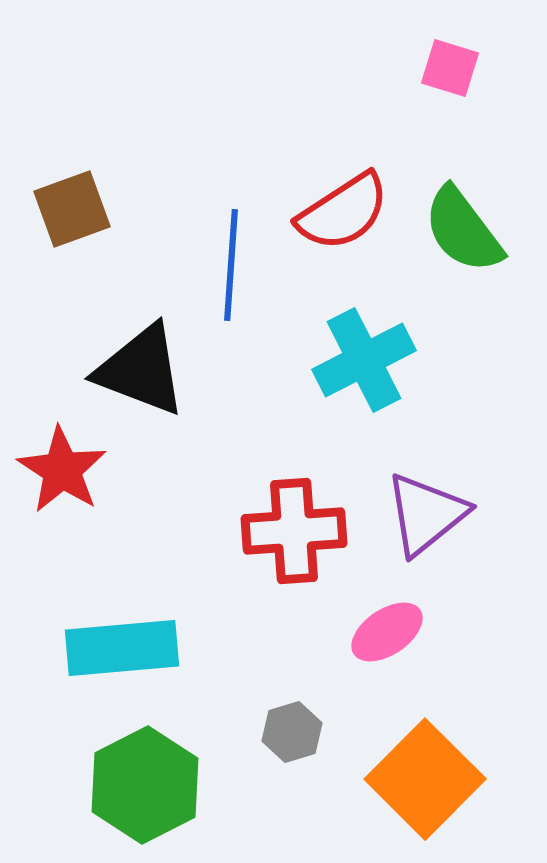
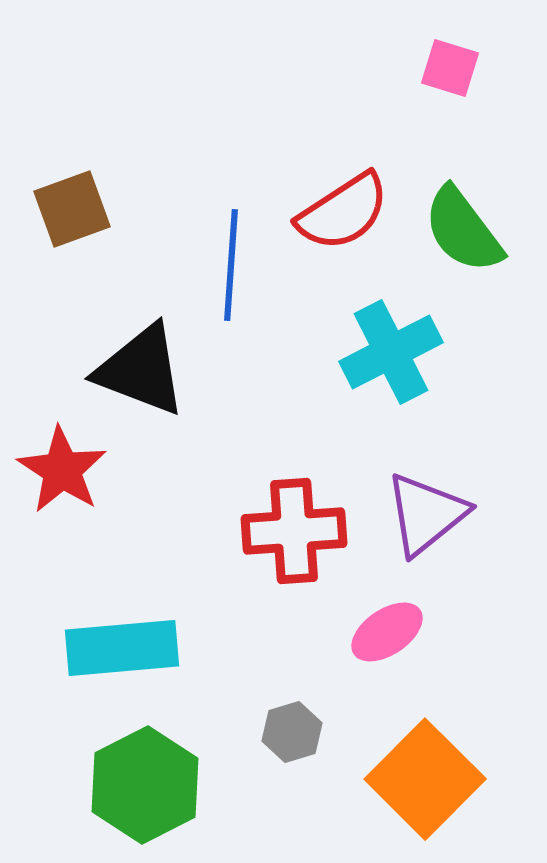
cyan cross: moved 27 px right, 8 px up
